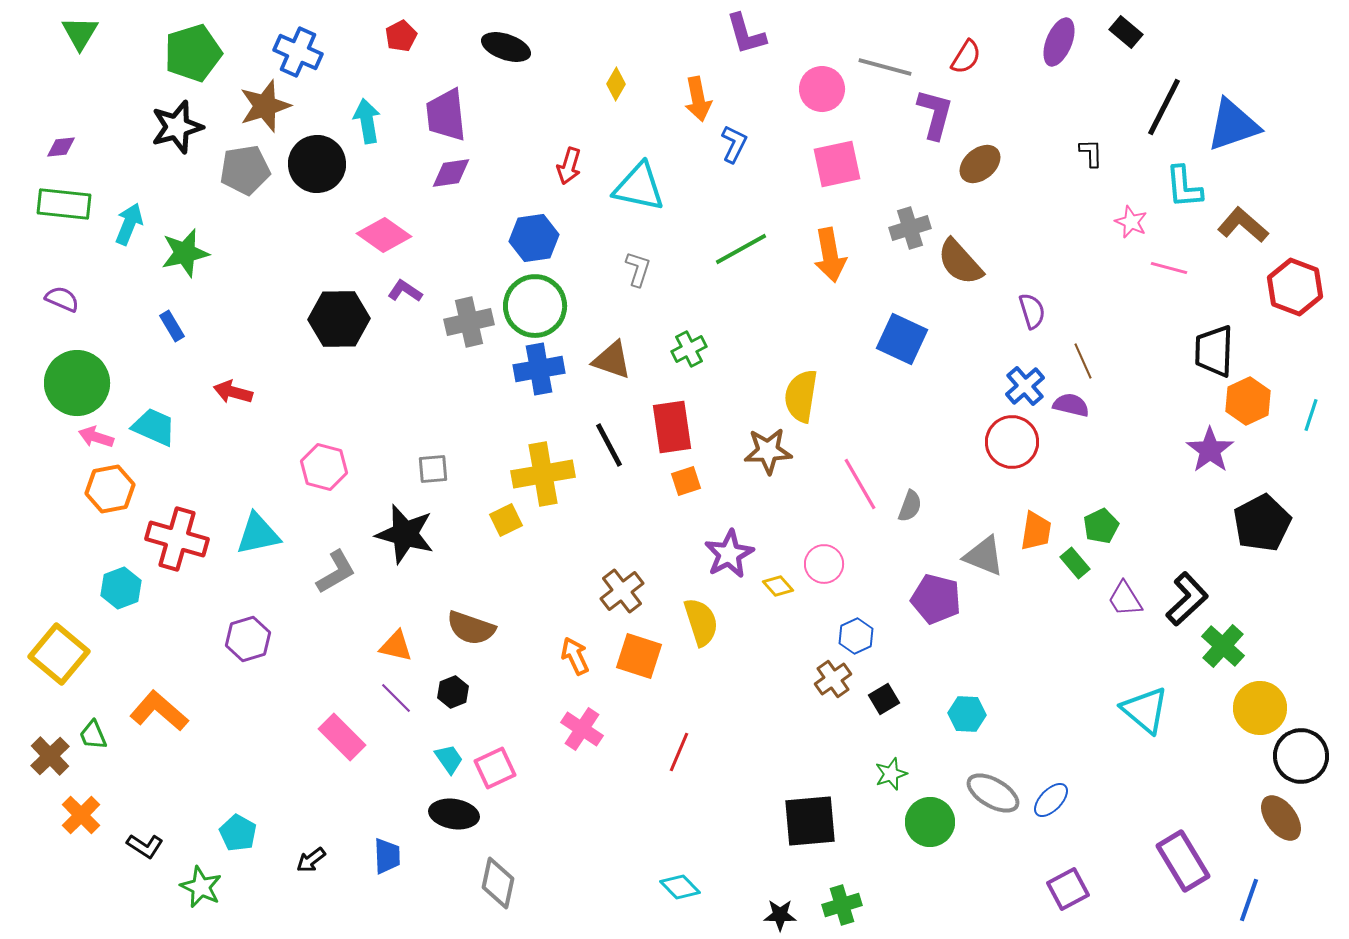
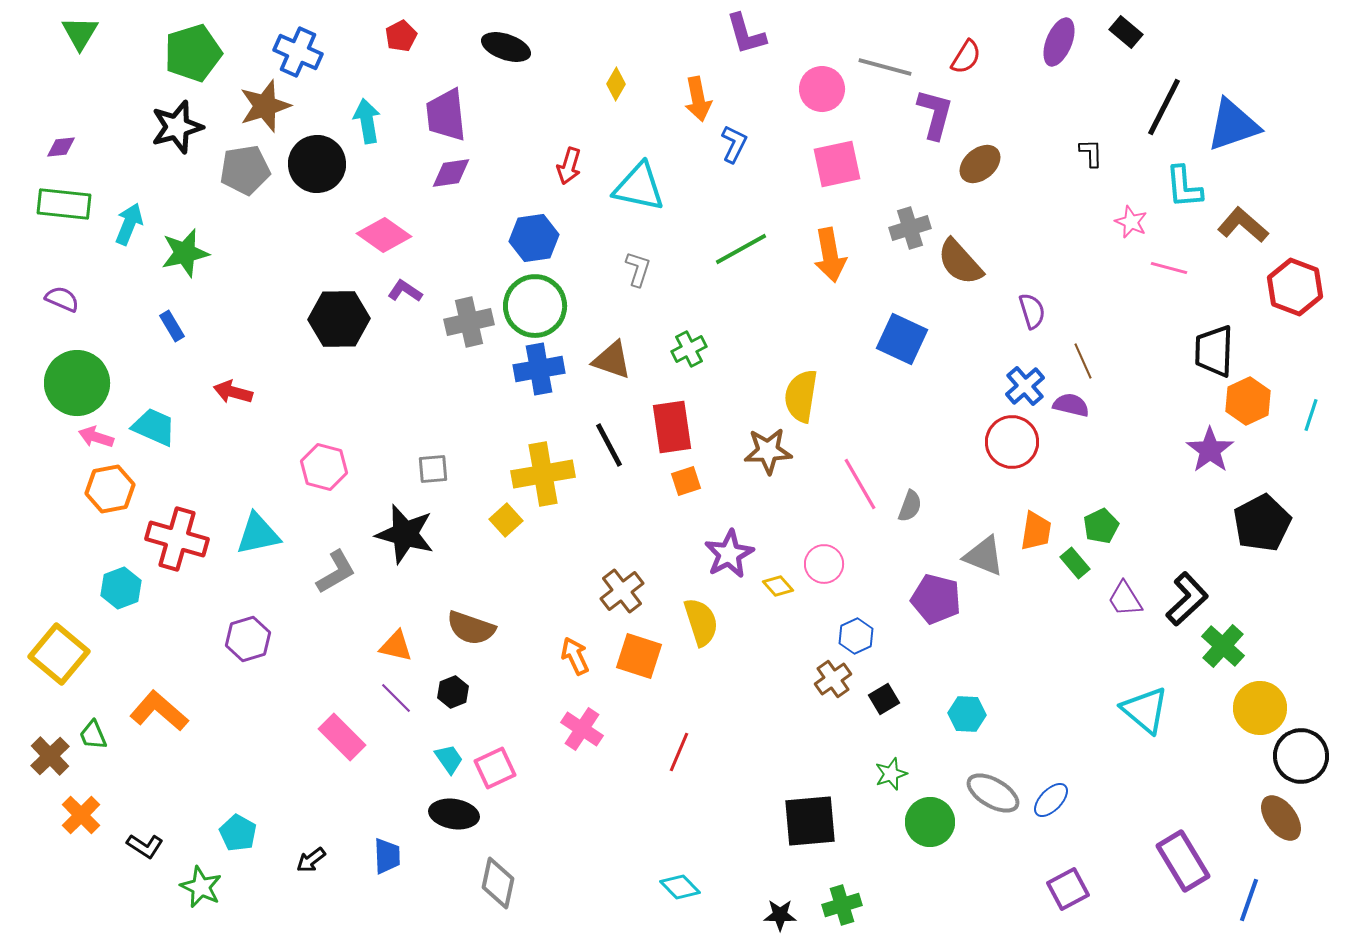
yellow square at (506, 520): rotated 16 degrees counterclockwise
